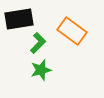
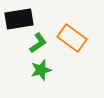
orange rectangle: moved 7 px down
green L-shape: rotated 10 degrees clockwise
